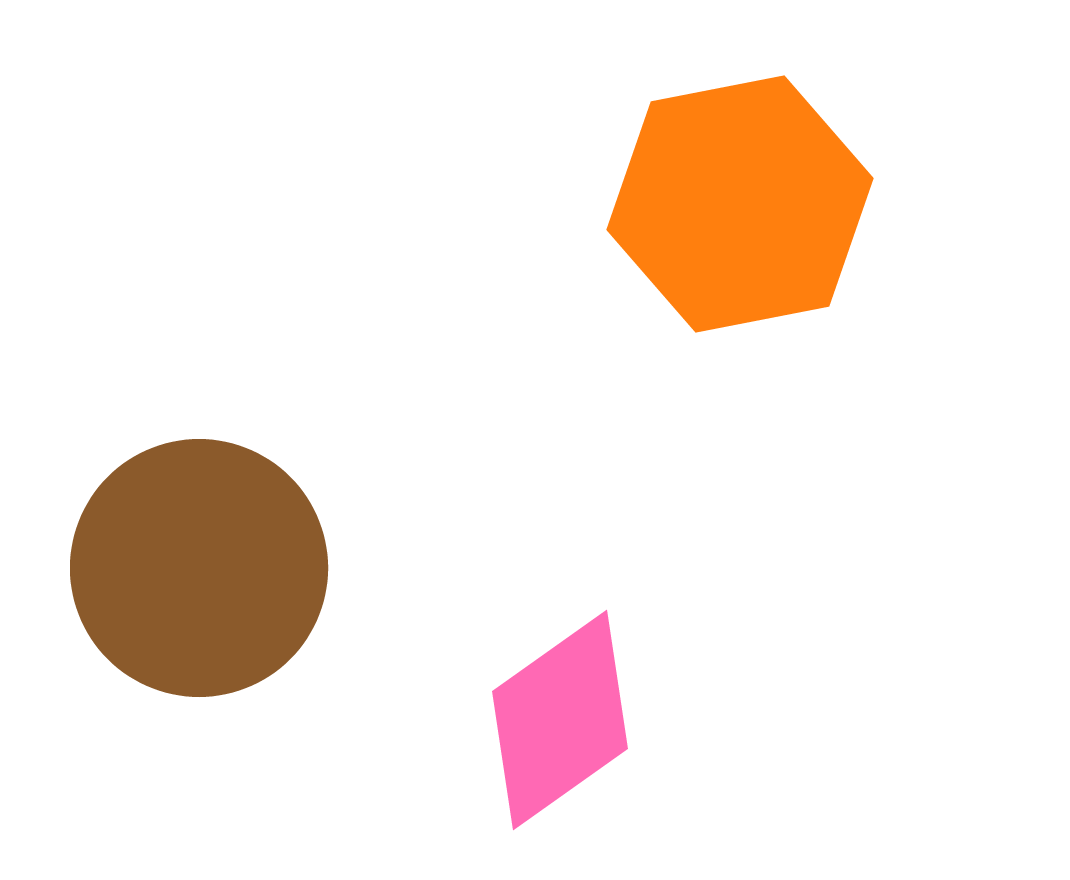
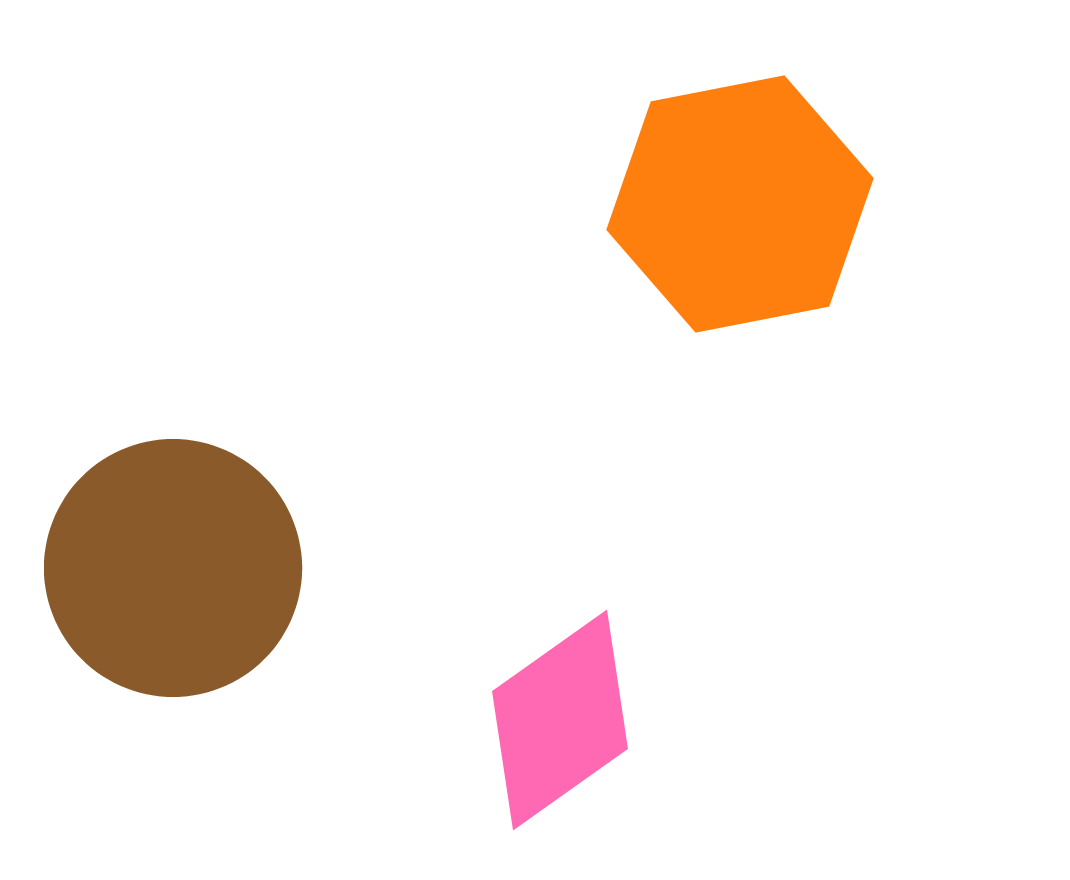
brown circle: moved 26 px left
